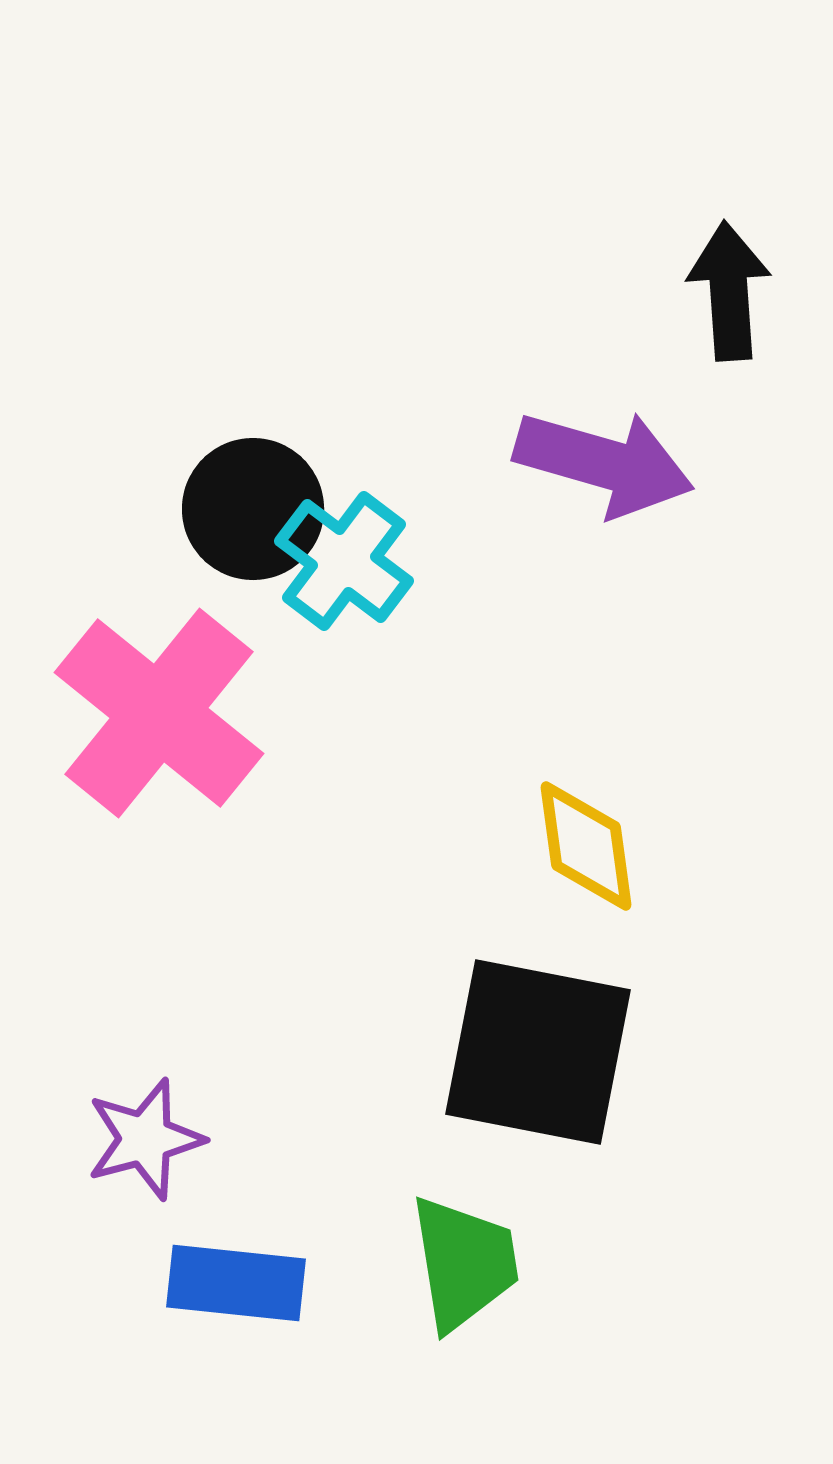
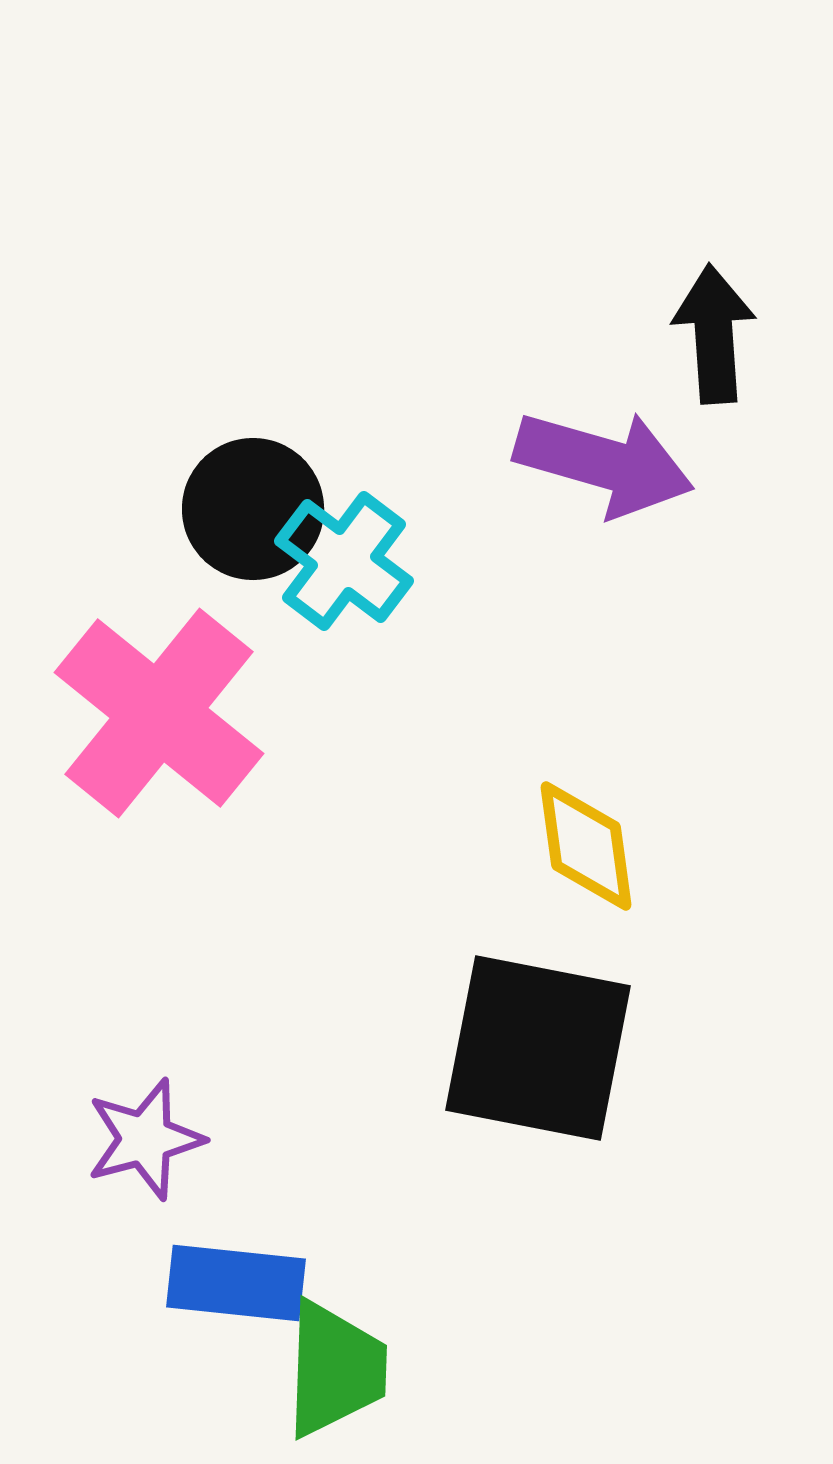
black arrow: moved 15 px left, 43 px down
black square: moved 4 px up
green trapezoid: moved 129 px left, 106 px down; rotated 11 degrees clockwise
